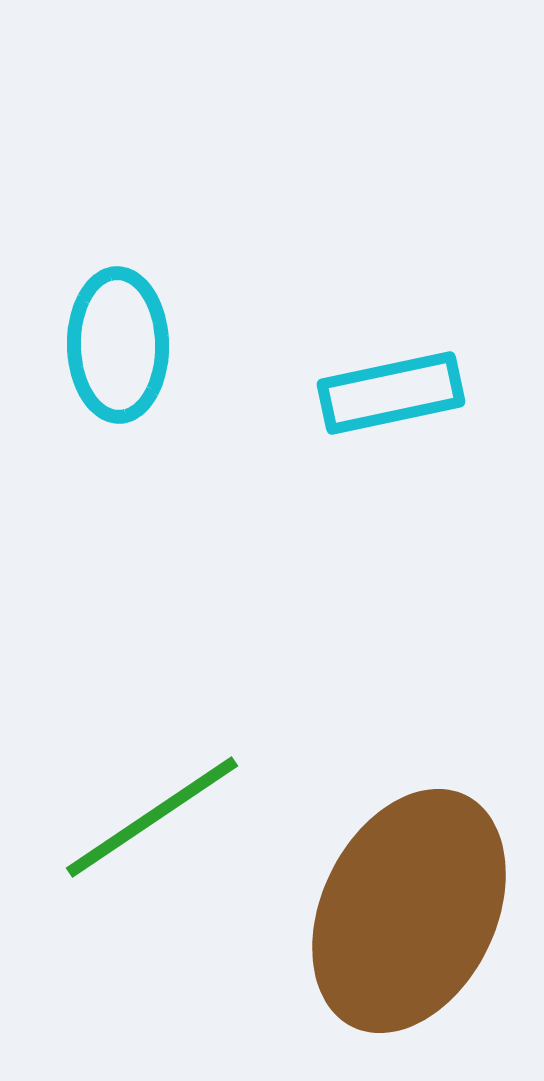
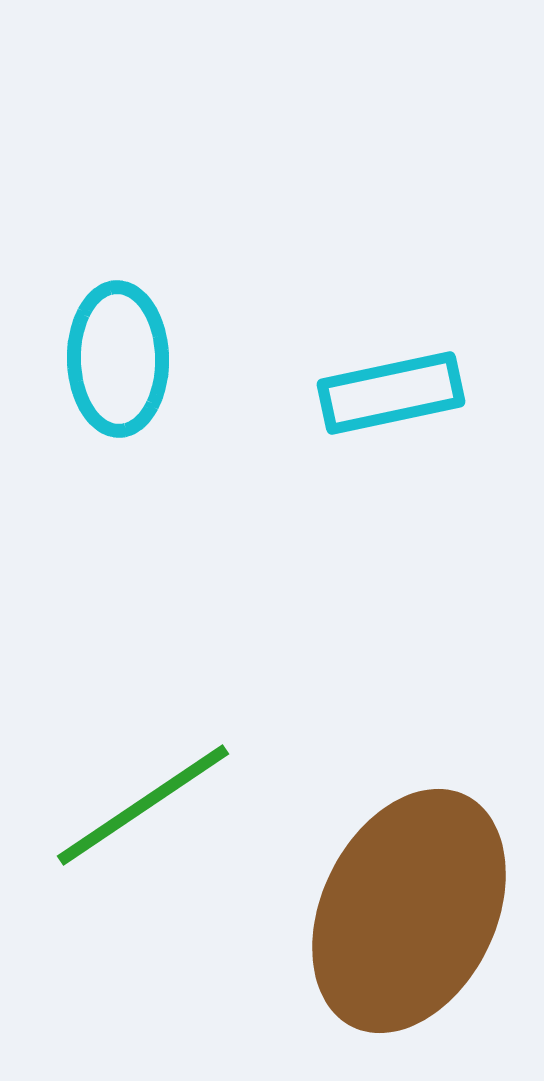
cyan ellipse: moved 14 px down
green line: moved 9 px left, 12 px up
